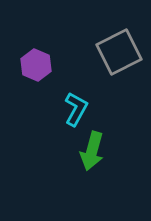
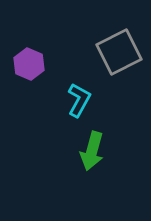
purple hexagon: moved 7 px left, 1 px up
cyan L-shape: moved 3 px right, 9 px up
